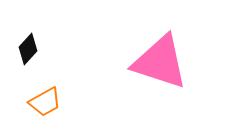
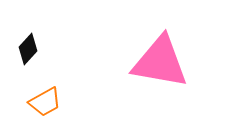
pink triangle: rotated 8 degrees counterclockwise
